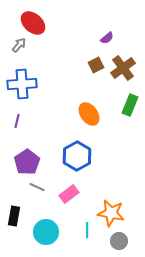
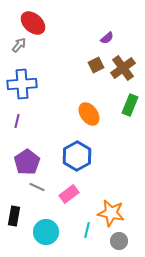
cyan line: rotated 14 degrees clockwise
